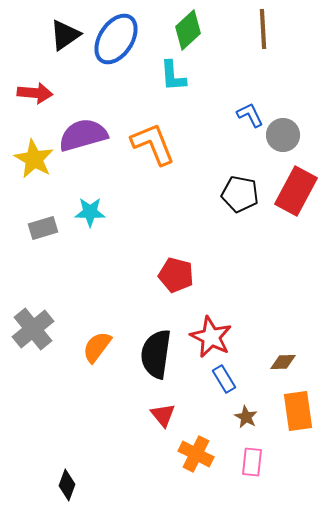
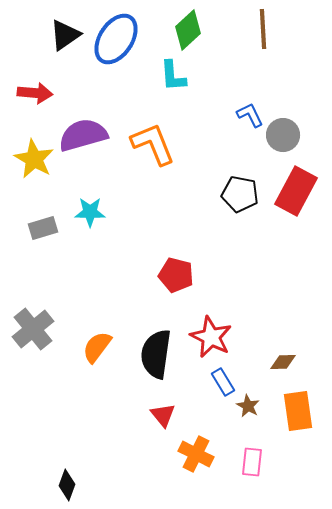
blue rectangle: moved 1 px left, 3 px down
brown star: moved 2 px right, 11 px up
